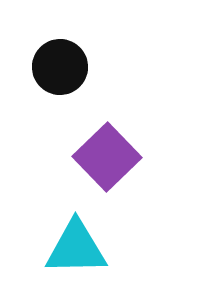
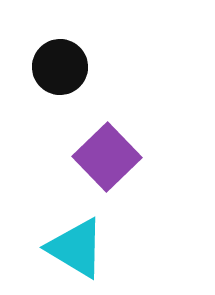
cyan triangle: rotated 32 degrees clockwise
